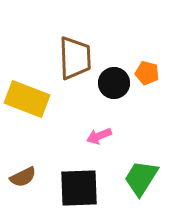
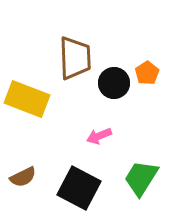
orange pentagon: rotated 25 degrees clockwise
black square: rotated 30 degrees clockwise
